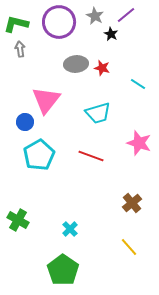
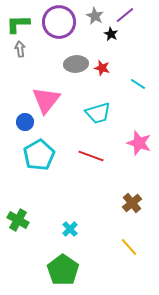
purple line: moved 1 px left
green L-shape: moved 2 px right; rotated 15 degrees counterclockwise
